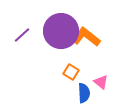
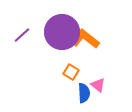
purple circle: moved 1 px right, 1 px down
orange L-shape: moved 1 px left, 2 px down
pink triangle: moved 3 px left, 3 px down
